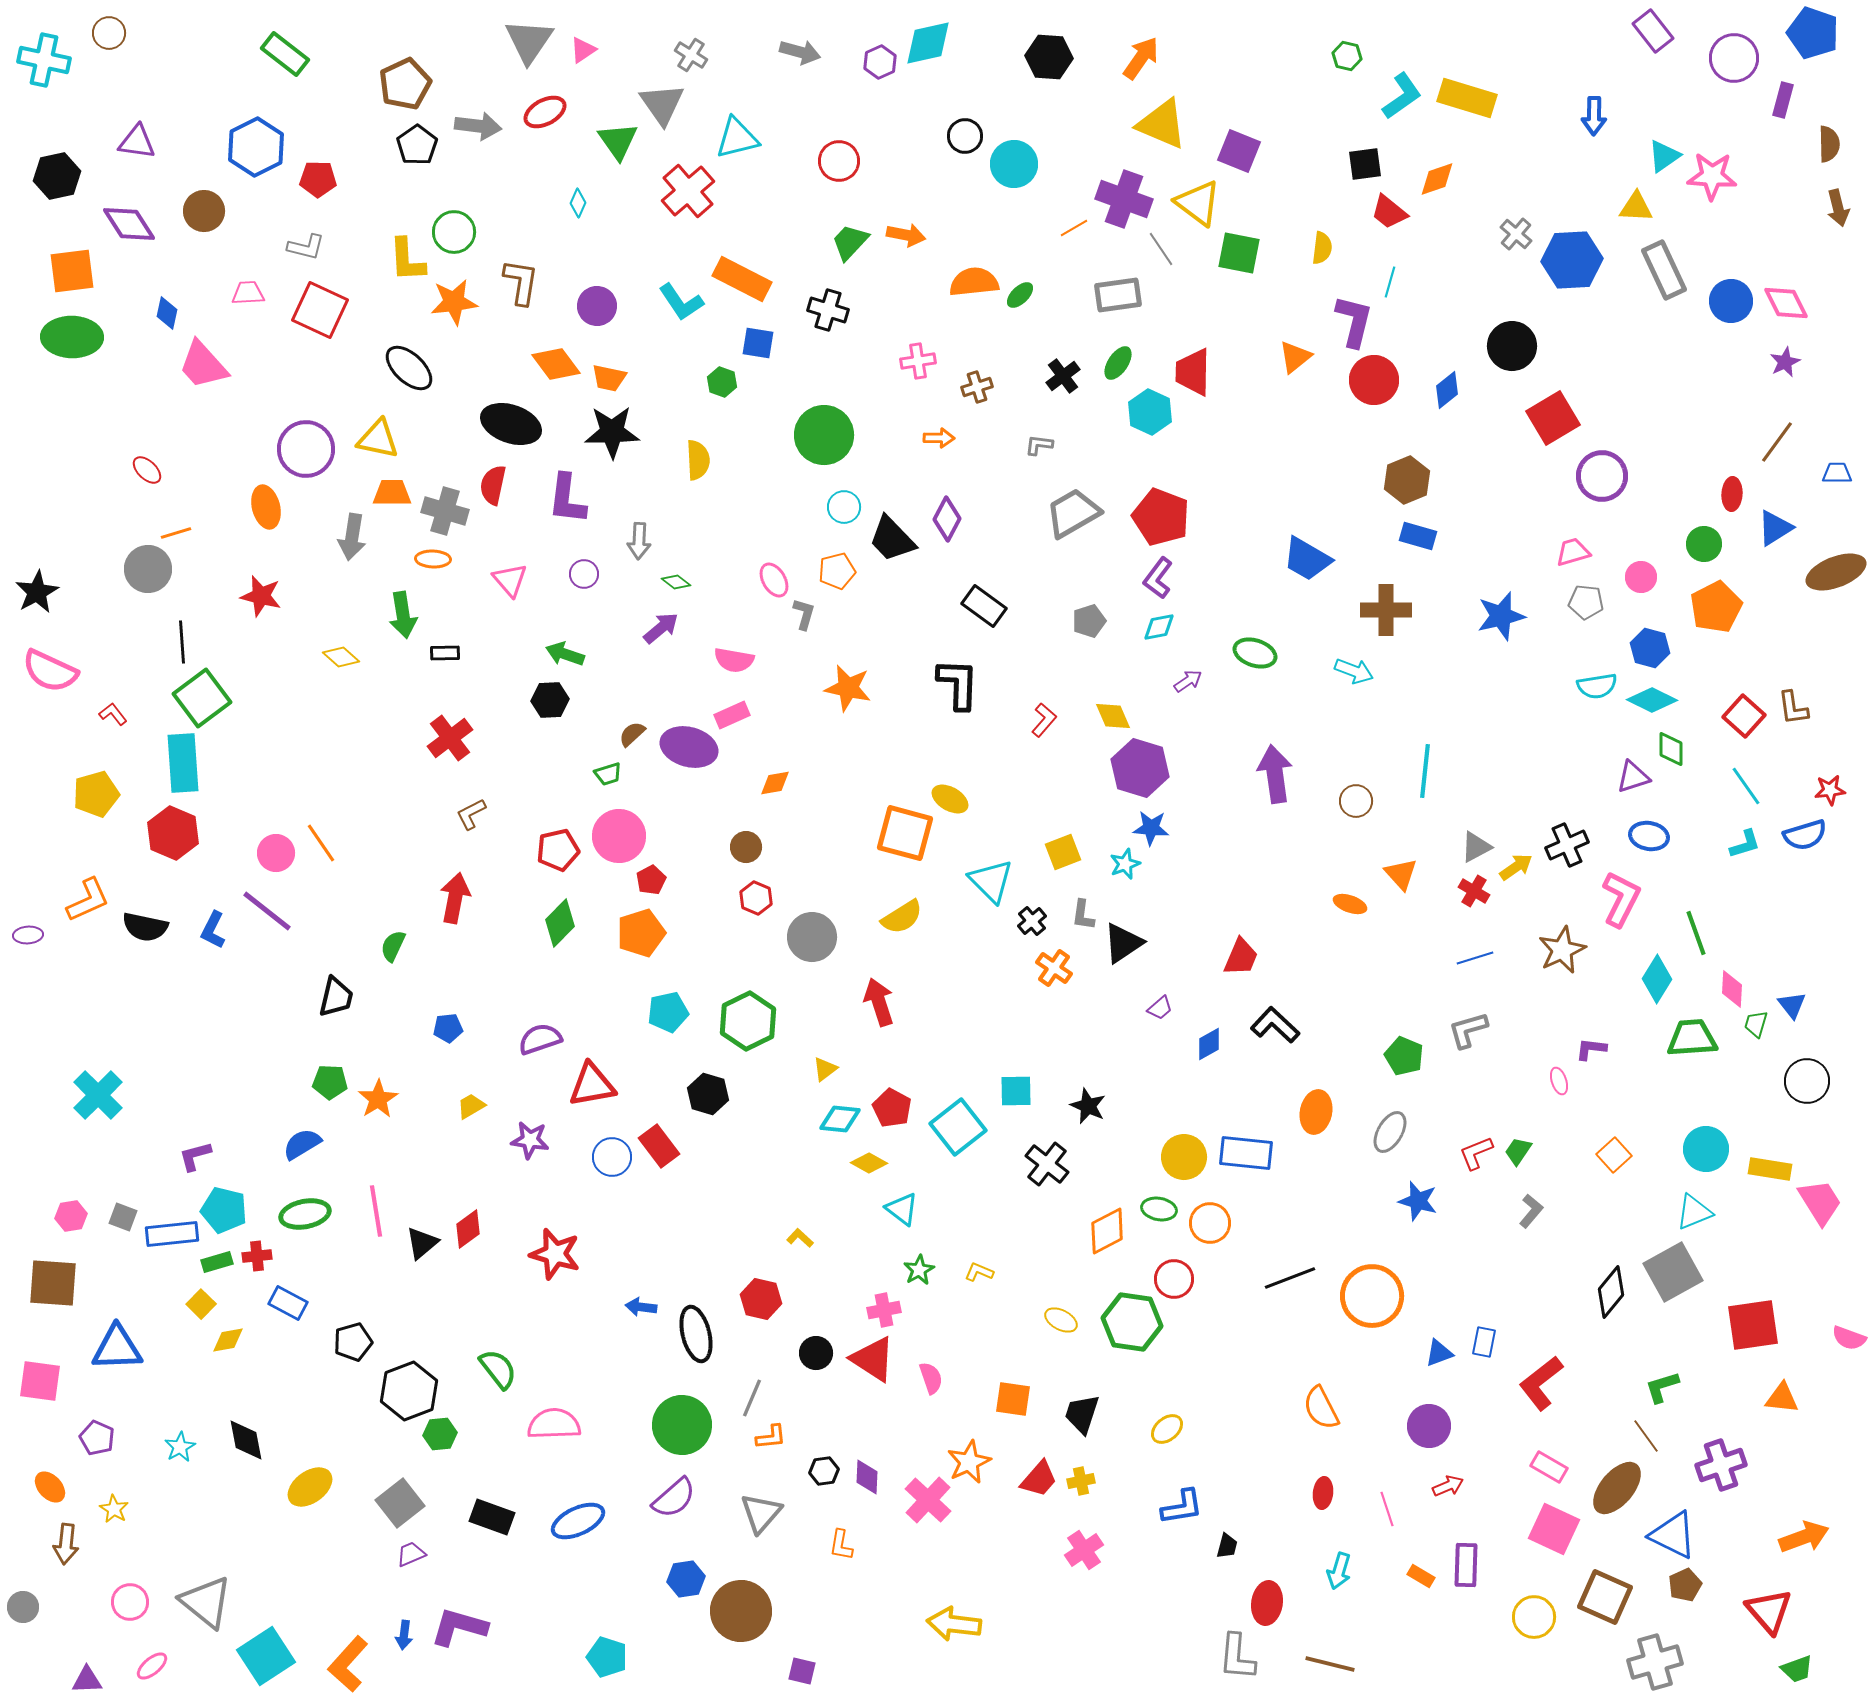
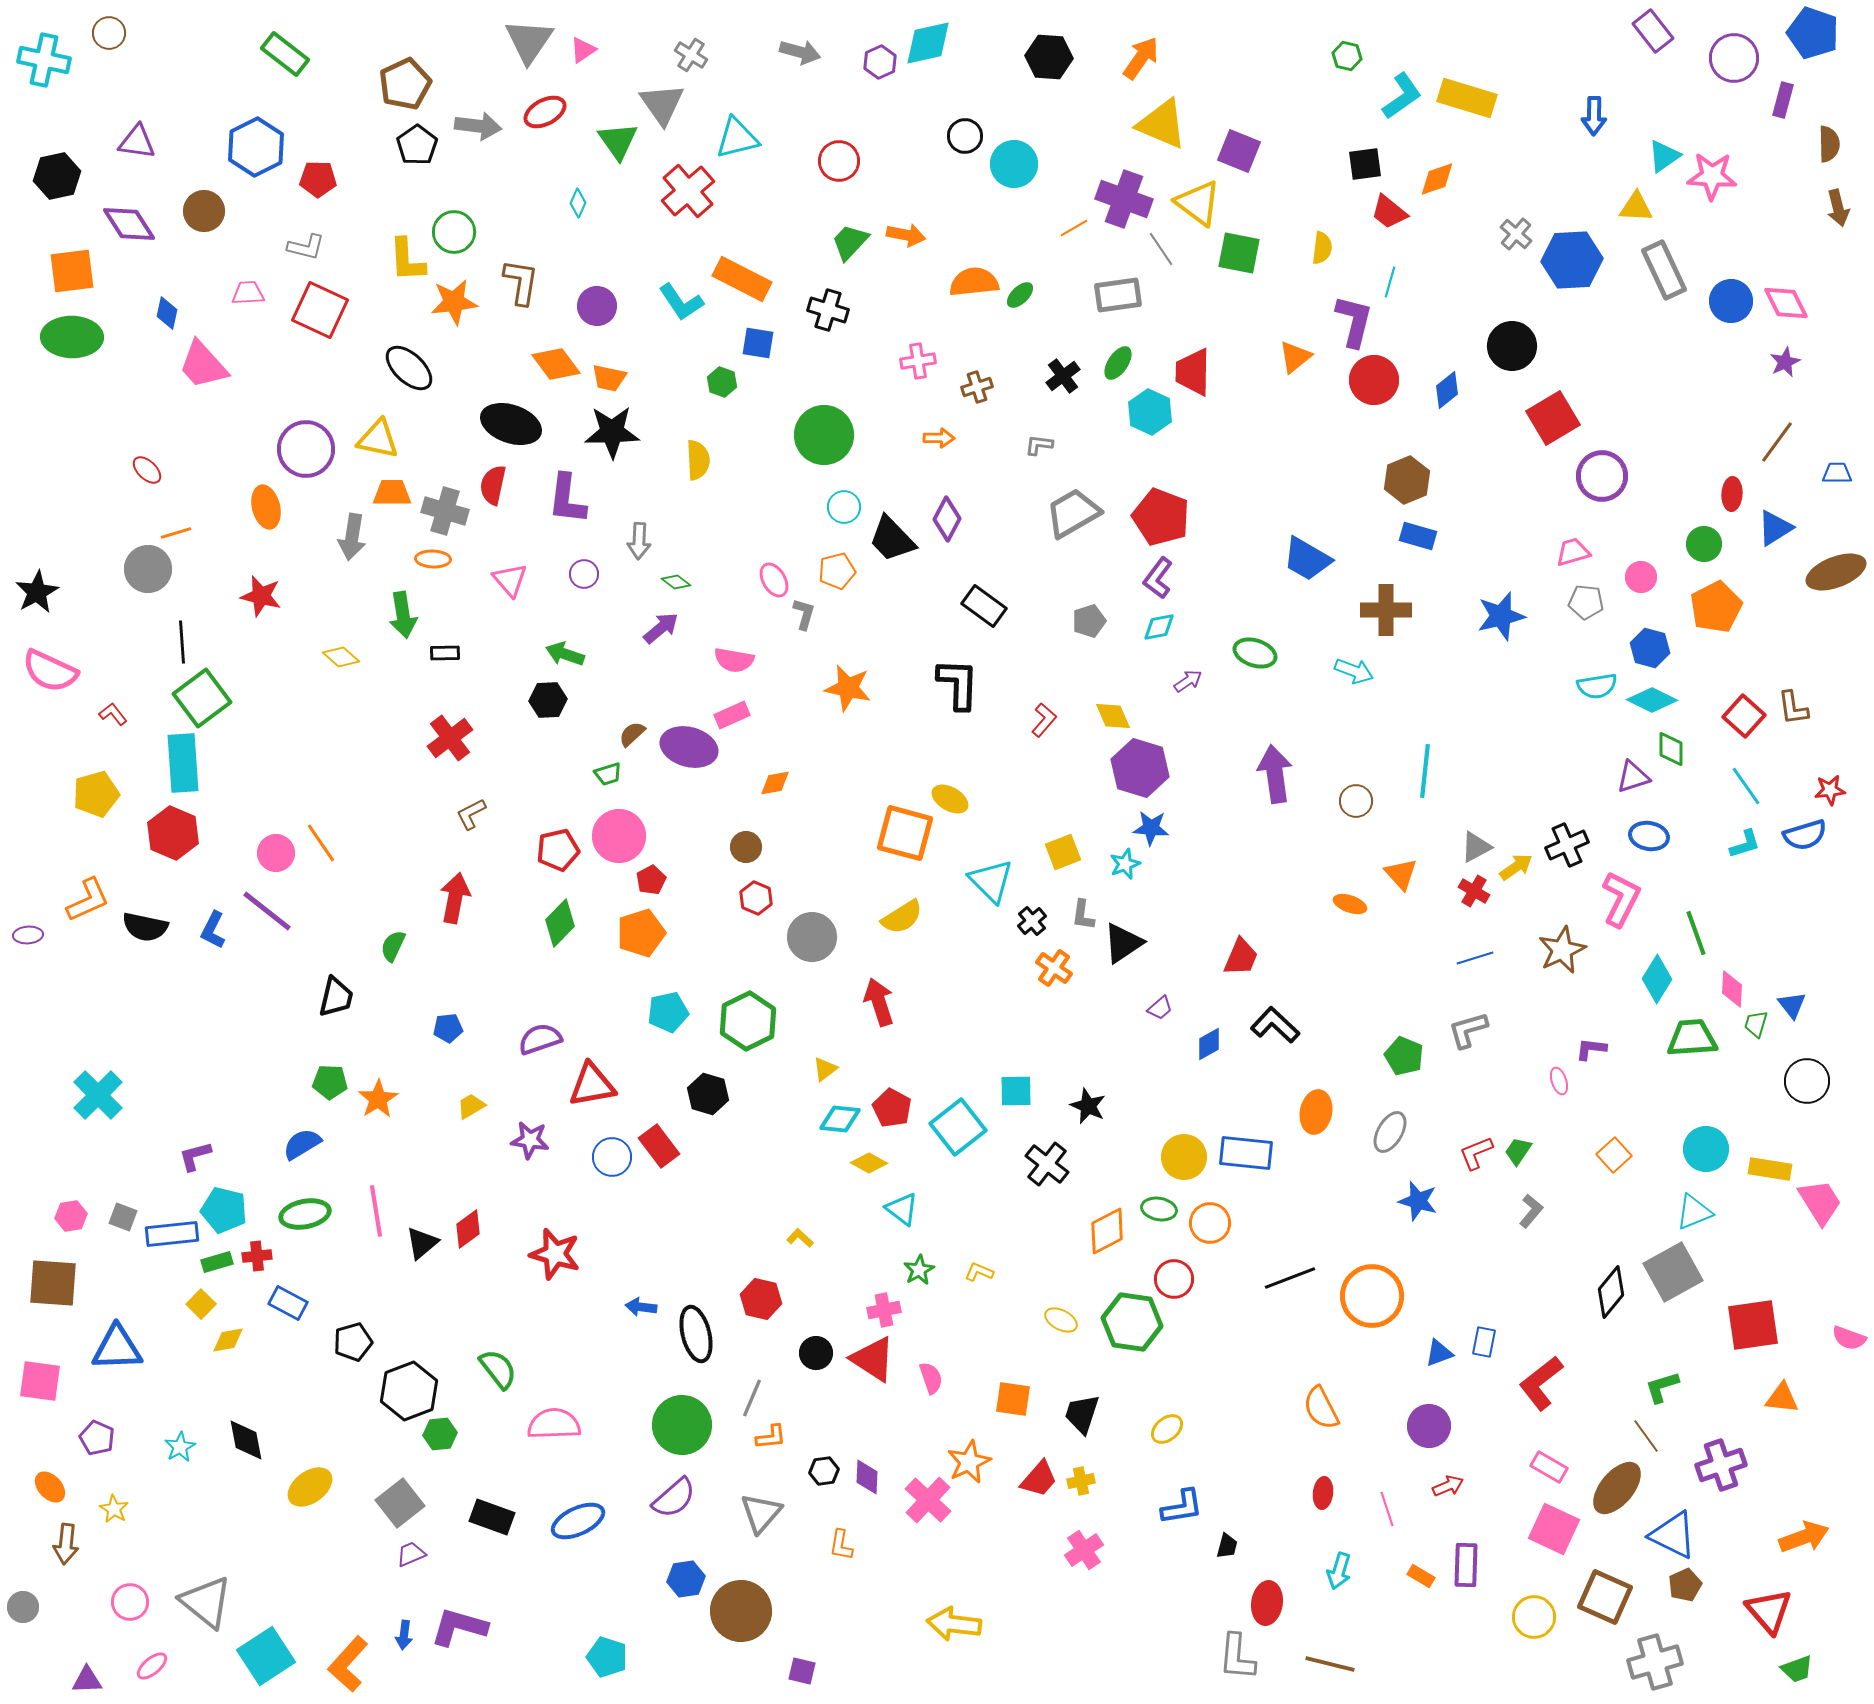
black hexagon at (550, 700): moved 2 px left
